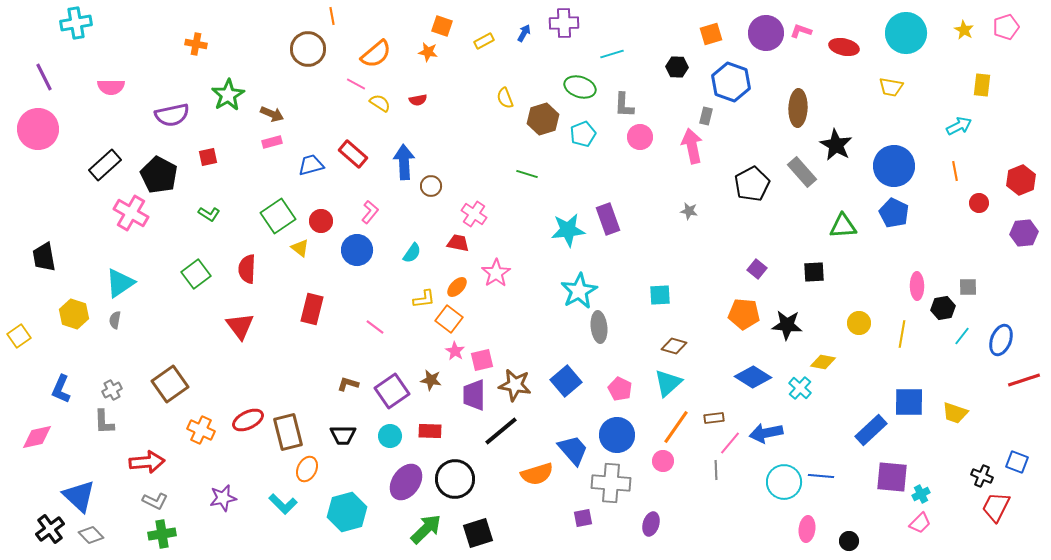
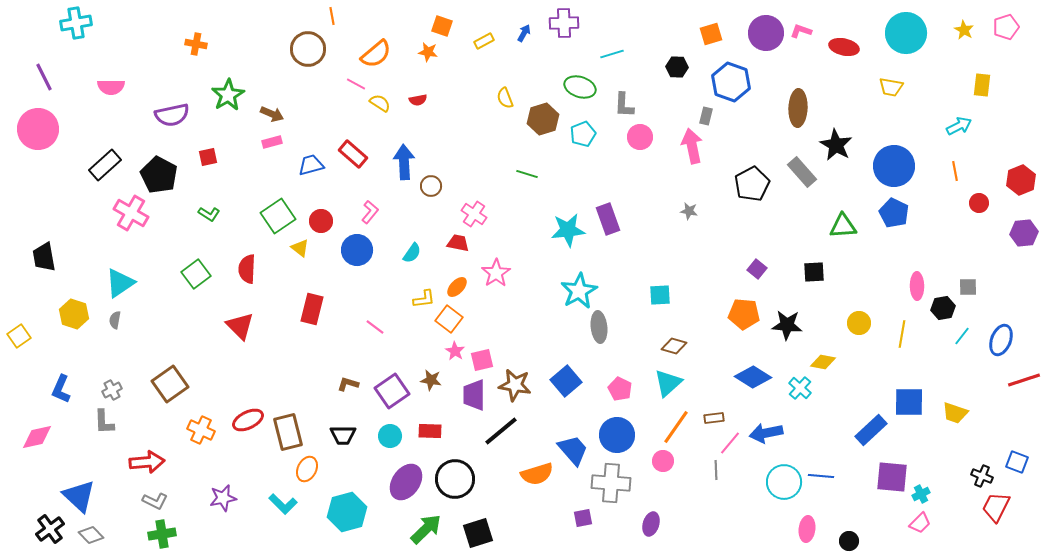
red triangle at (240, 326): rotated 8 degrees counterclockwise
